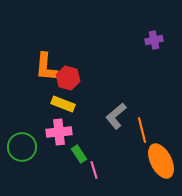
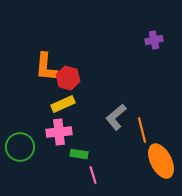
yellow rectangle: rotated 45 degrees counterclockwise
gray L-shape: moved 1 px down
green circle: moved 2 px left
green rectangle: rotated 48 degrees counterclockwise
pink line: moved 1 px left, 5 px down
